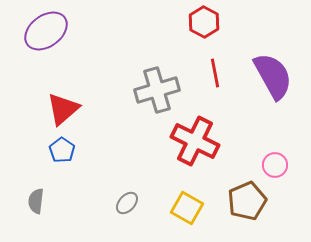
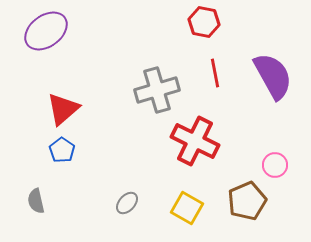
red hexagon: rotated 16 degrees counterclockwise
gray semicircle: rotated 20 degrees counterclockwise
